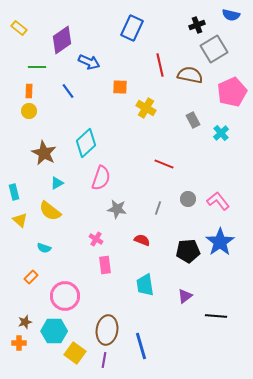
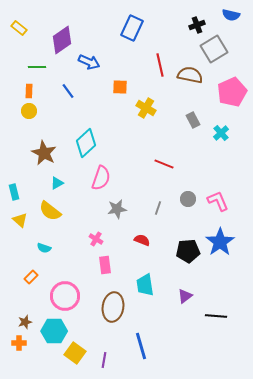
pink L-shape at (218, 201): rotated 15 degrees clockwise
gray star at (117, 209): rotated 18 degrees counterclockwise
brown ellipse at (107, 330): moved 6 px right, 23 px up
